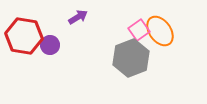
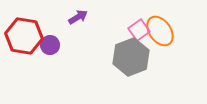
gray hexagon: moved 1 px up
